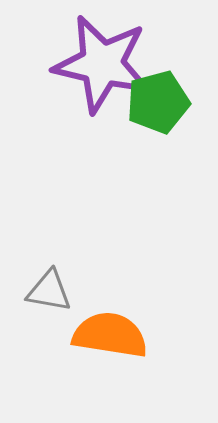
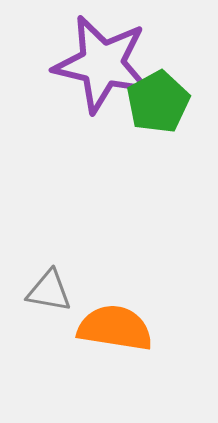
green pentagon: rotated 14 degrees counterclockwise
orange semicircle: moved 5 px right, 7 px up
